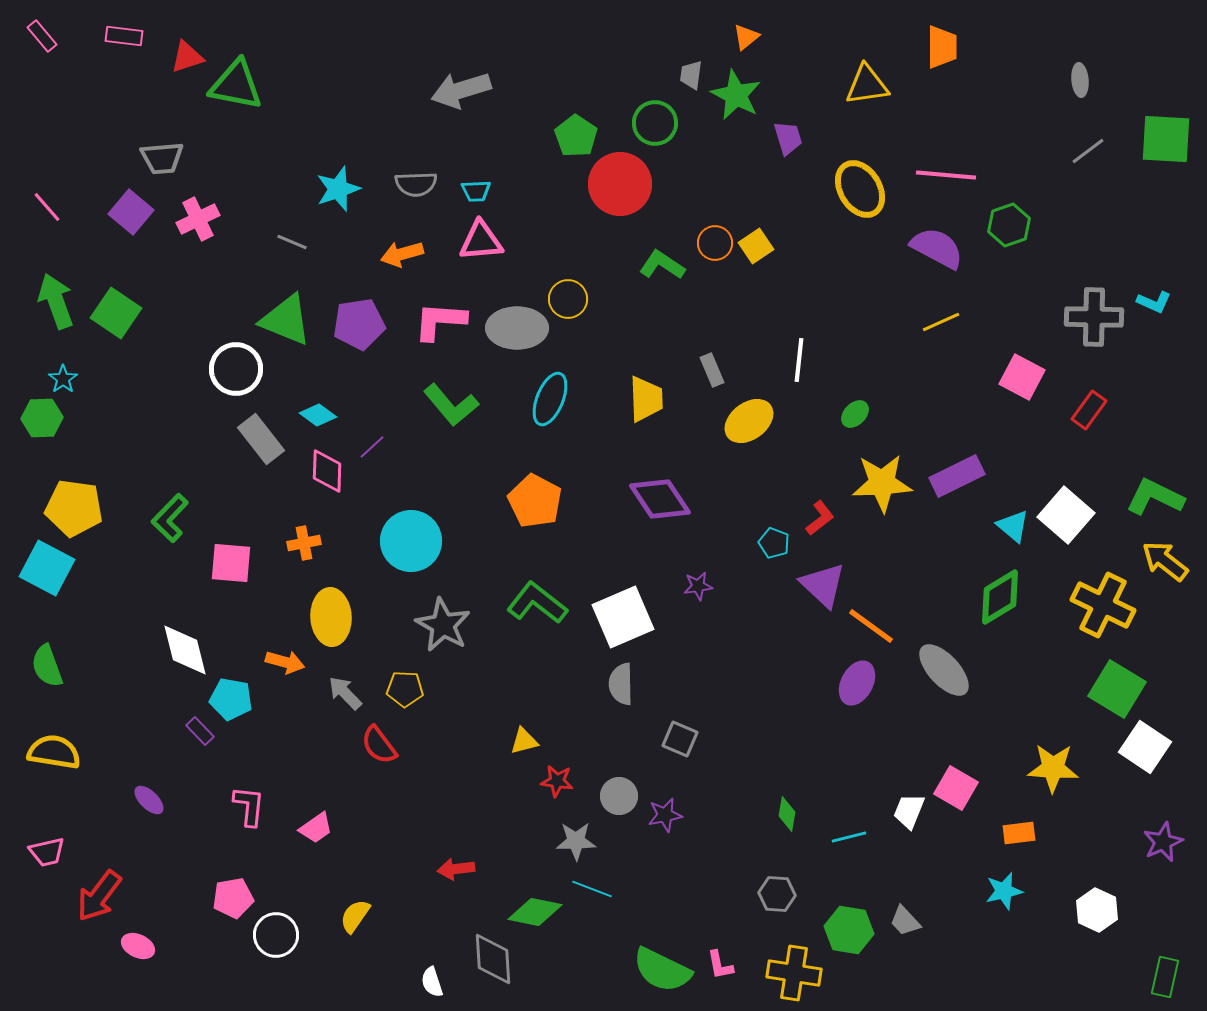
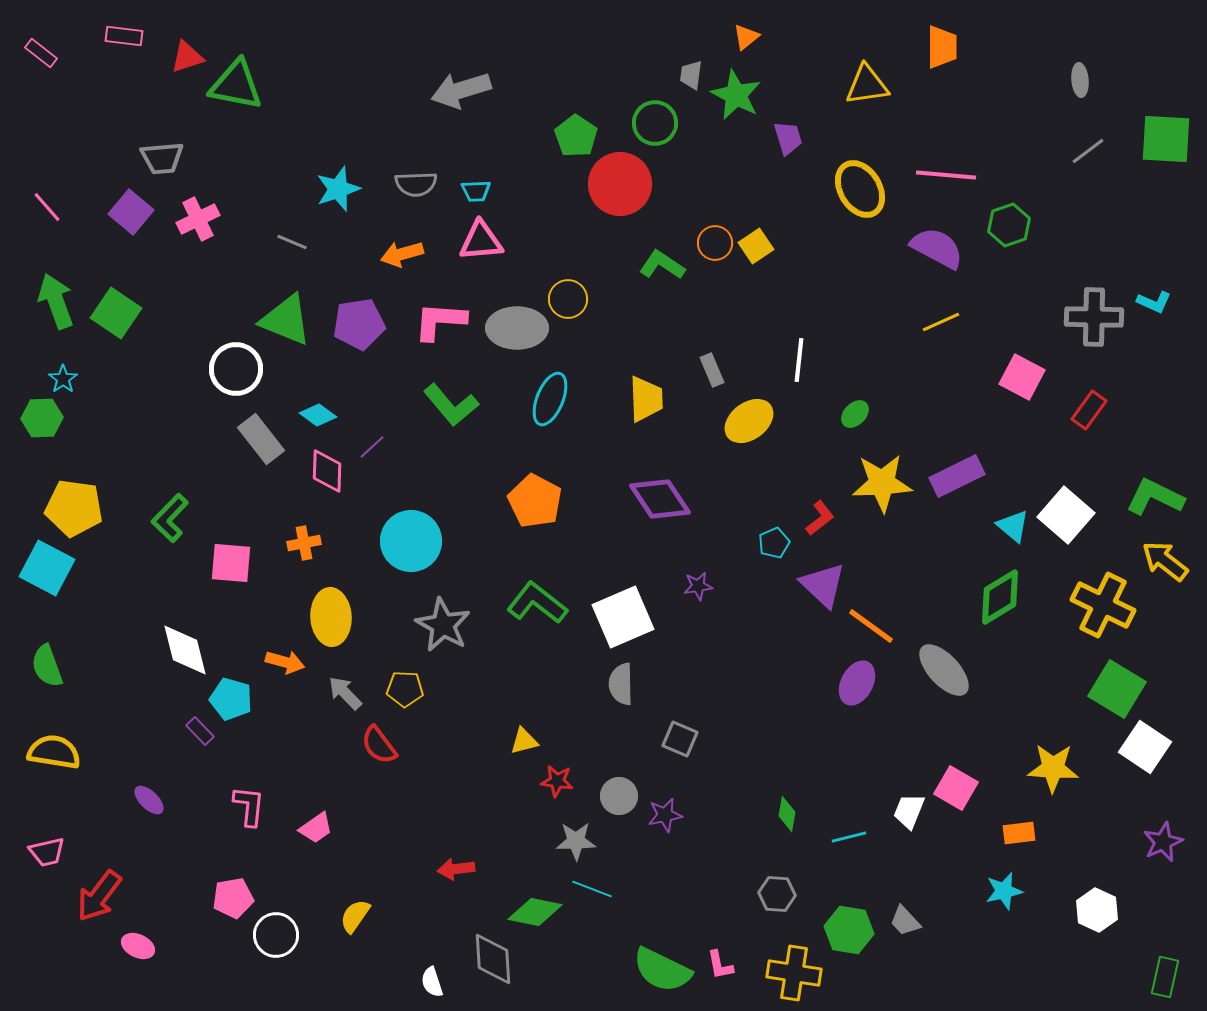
pink rectangle at (42, 36): moved 1 px left, 17 px down; rotated 12 degrees counterclockwise
cyan pentagon at (774, 543): rotated 28 degrees clockwise
cyan pentagon at (231, 699): rotated 6 degrees clockwise
